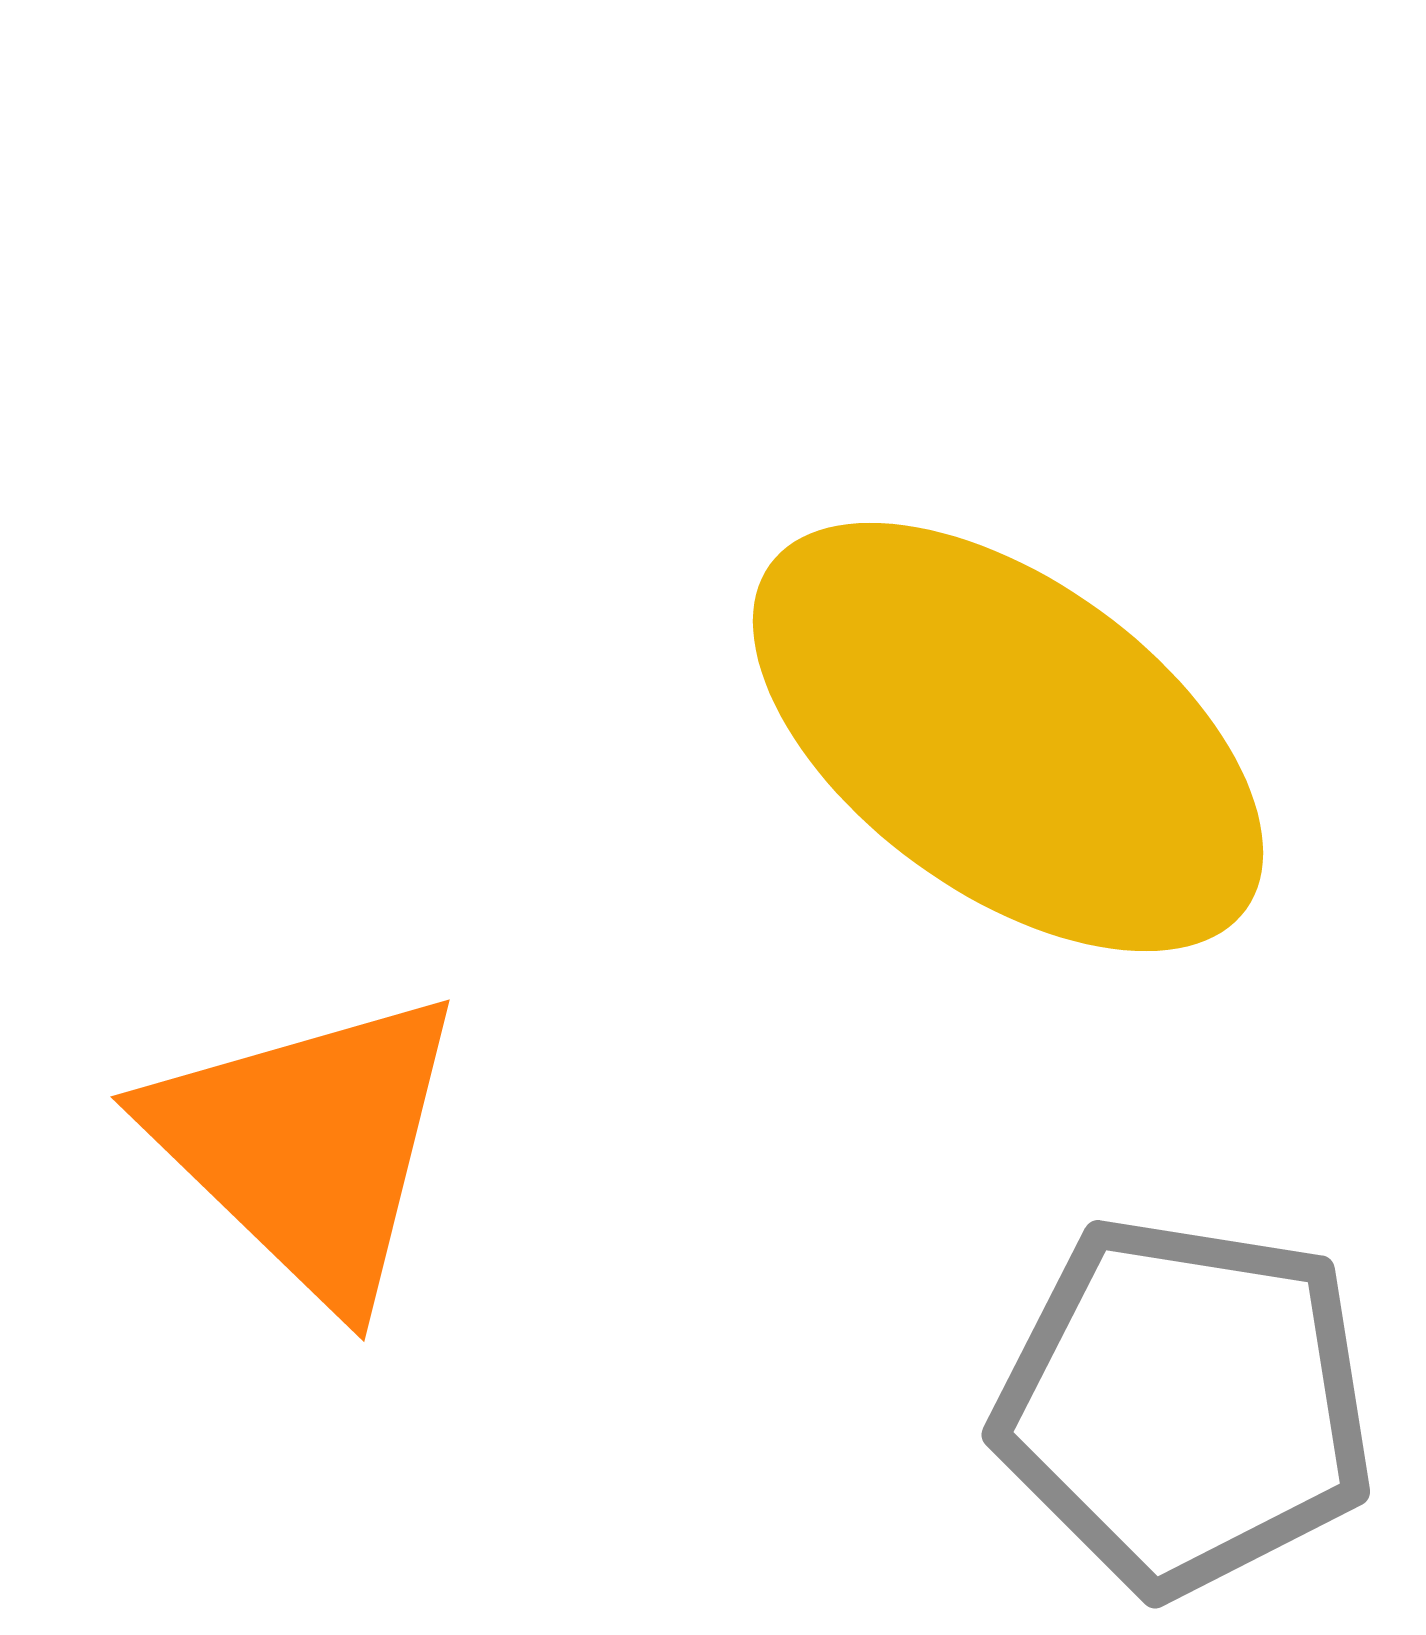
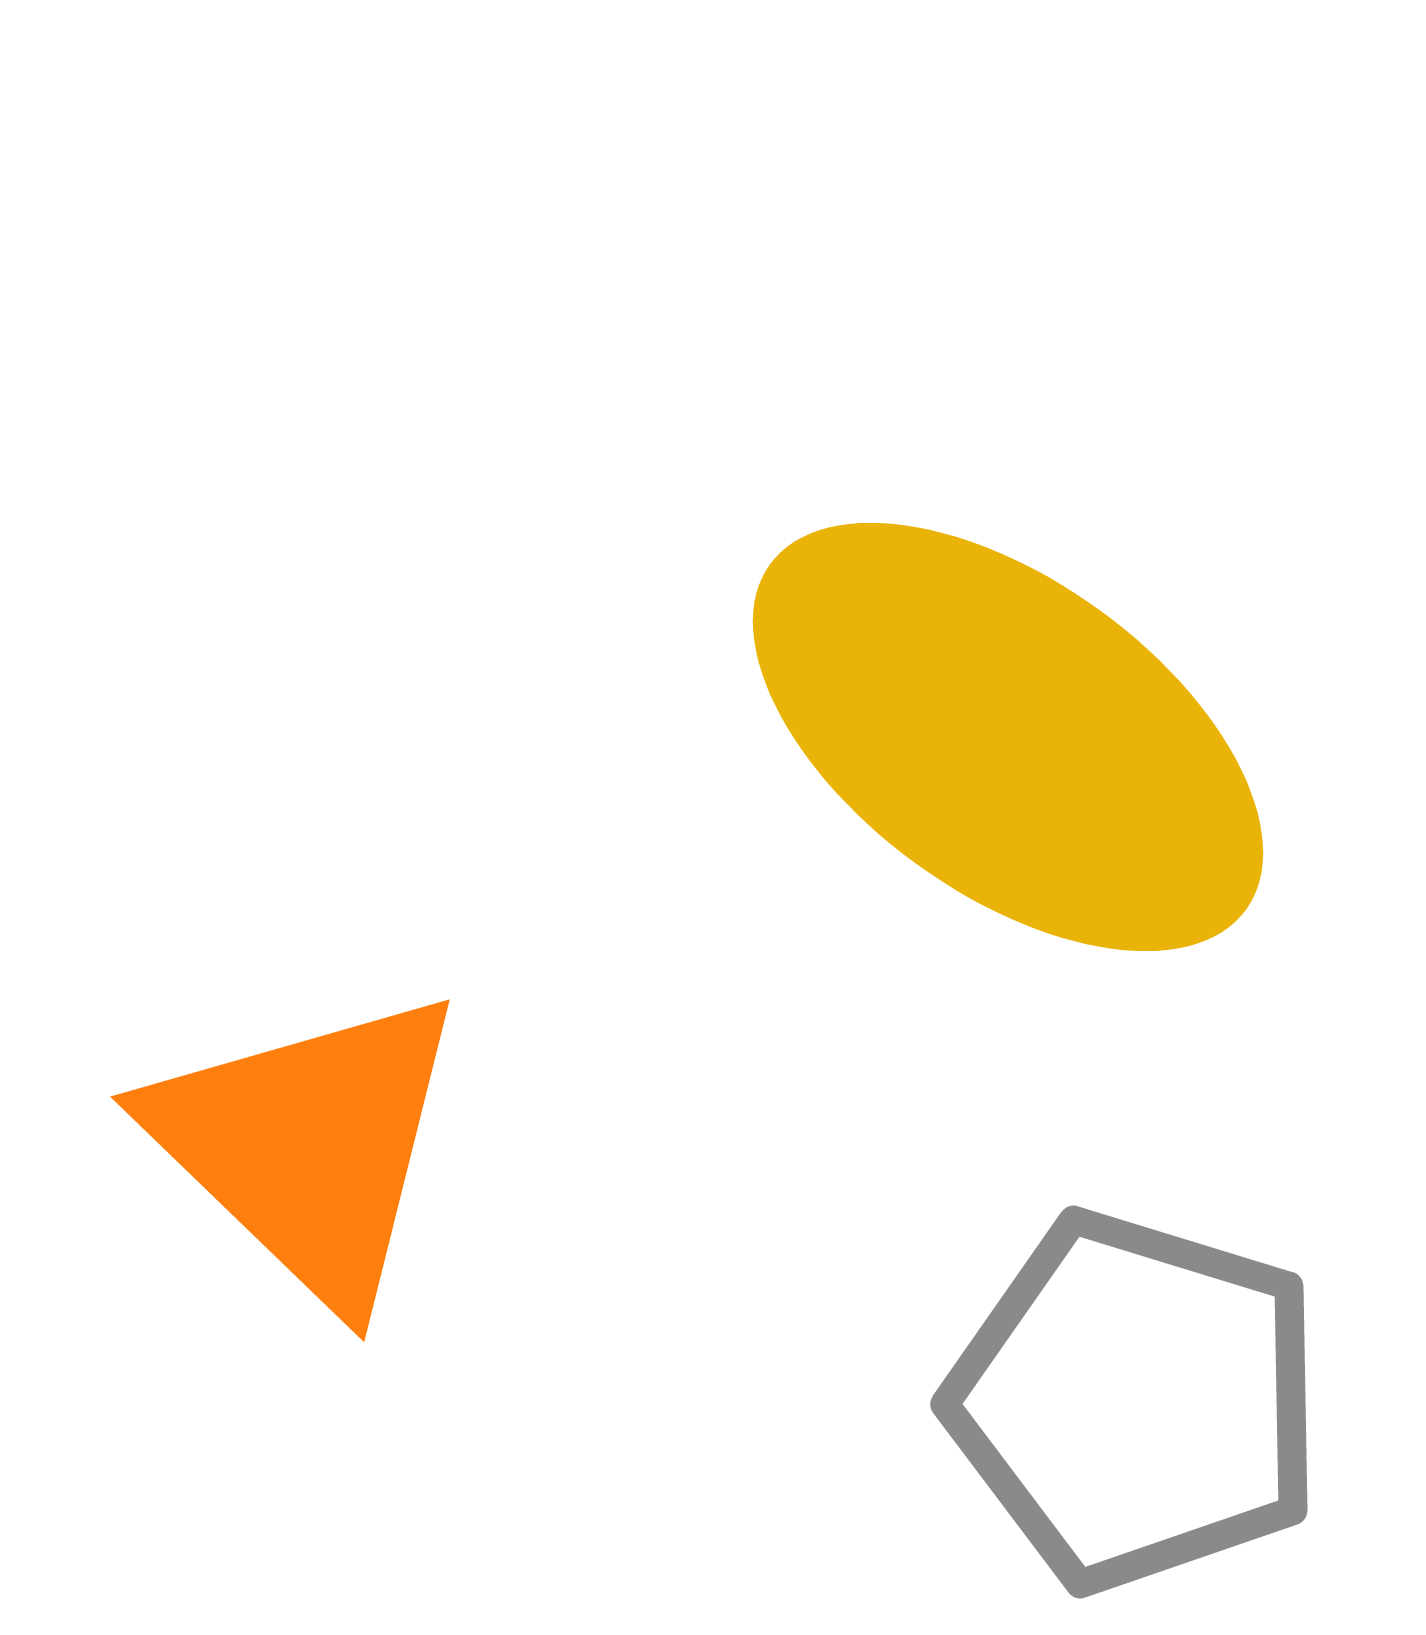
gray pentagon: moved 49 px left, 4 px up; rotated 8 degrees clockwise
